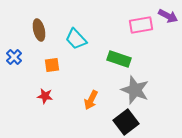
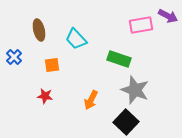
black square: rotated 10 degrees counterclockwise
